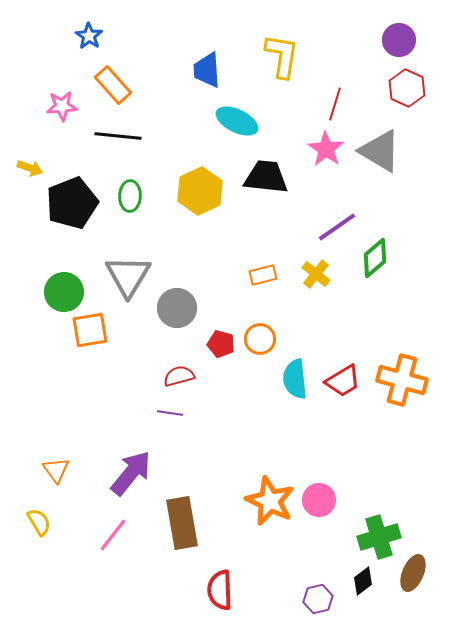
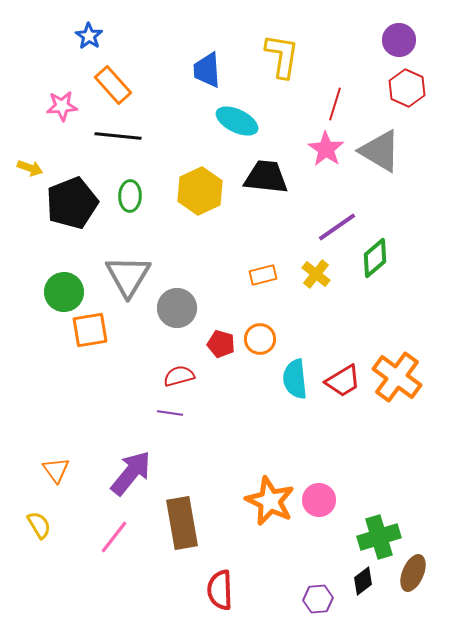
orange cross at (402, 380): moved 5 px left, 3 px up; rotated 21 degrees clockwise
yellow semicircle at (39, 522): moved 3 px down
pink line at (113, 535): moved 1 px right, 2 px down
purple hexagon at (318, 599): rotated 8 degrees clockwise
